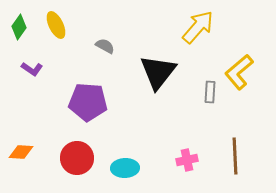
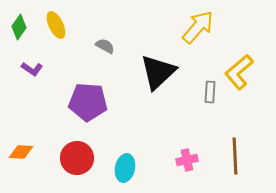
black triangle: rotated 9 degrees clockwise
cyan ellipse: rotated 76 degrees counterclockwise
